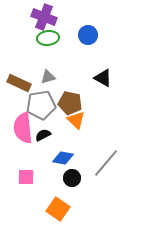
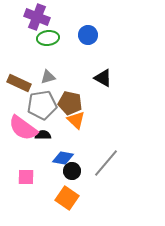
purple cross: moved 7 px left
gray pentagon: moved 1 px right
pink semicircle: rotated 48 degrees counterclockwise
black semicircle: rotated 28 degrees clockwise
black circle: moved 7 px up
orange square: moved 9 px right, 11 px up
